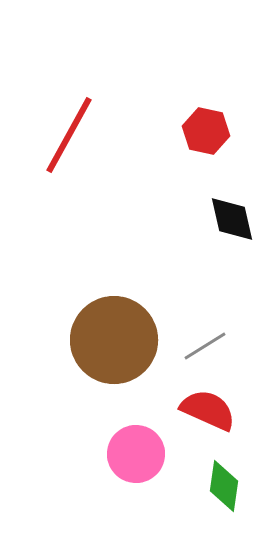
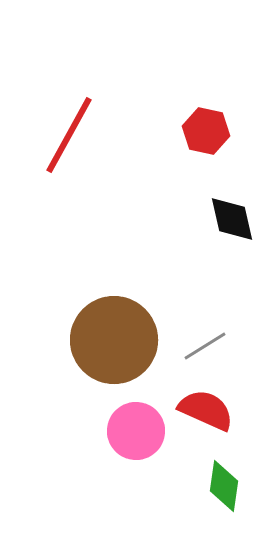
red semicircle: moved 2 px left
pink circle: moved 23 px up
